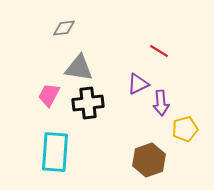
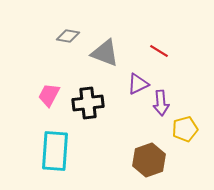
gray diamond: moved 4 px right, 8 px down; rotated 15 degrees clockwise
gray triangle: moved 26 px right, 15 px up; rotated 12 degrees clockwise
cyan rectangle: moved 1 px up
